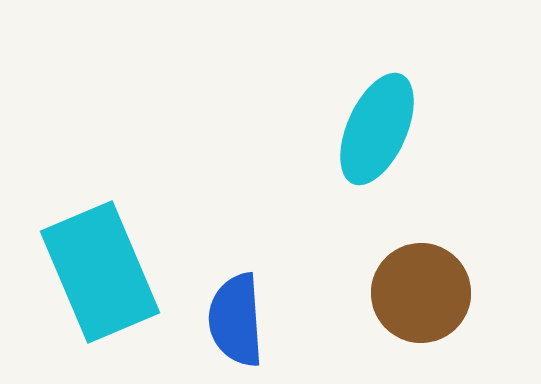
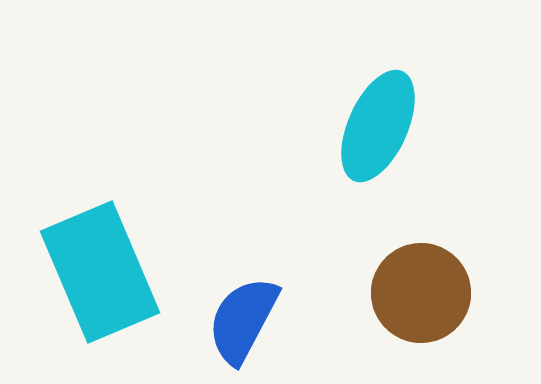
cyan ellipse: moved 1 px right, 3 px up
blue semicircle: moved 7 px right; rotated 32 degrees clockwise
